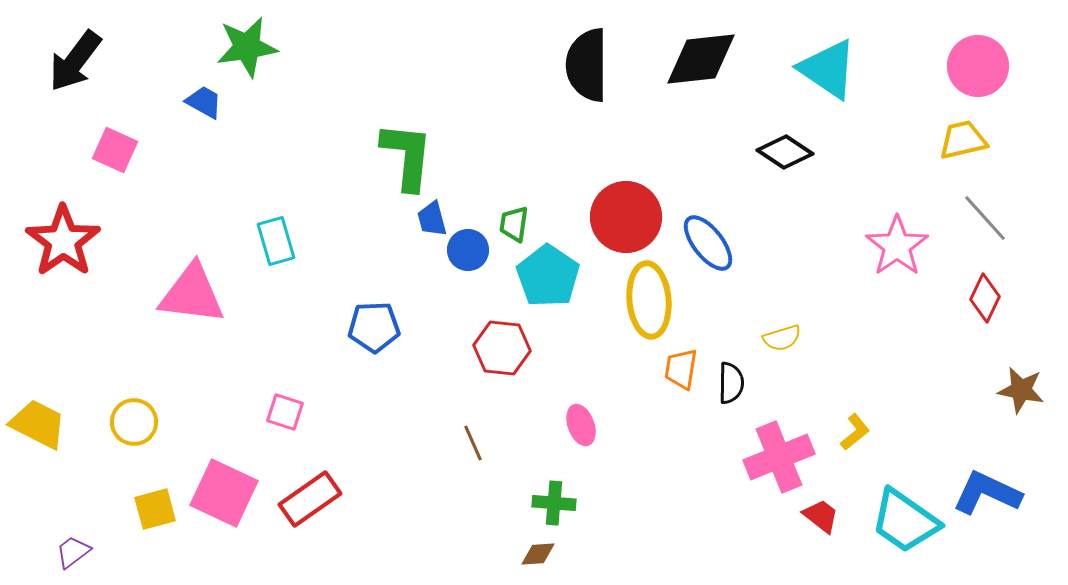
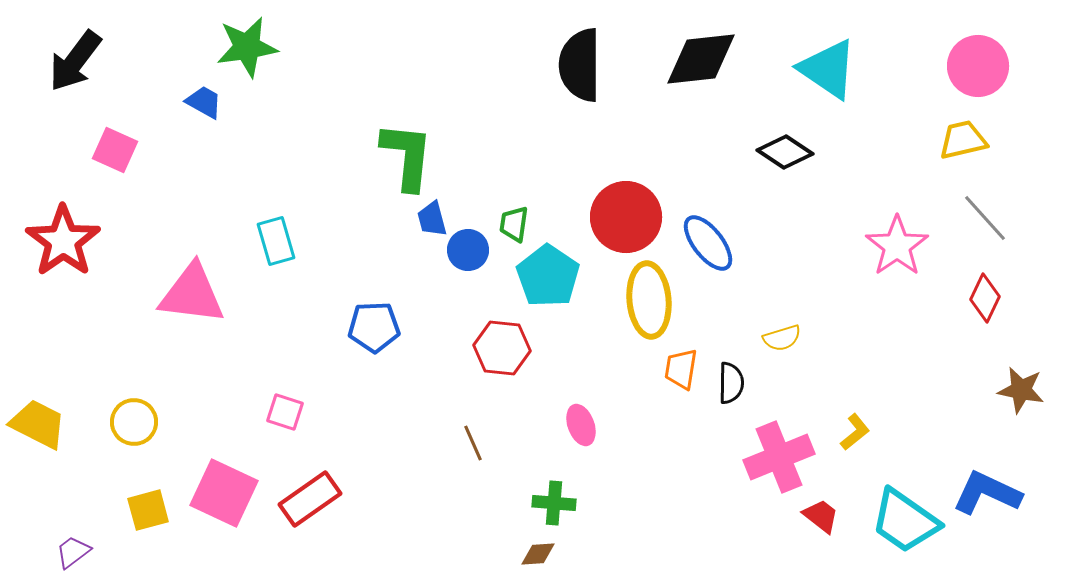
black semicircle at (587, 65): moved 7 px left
yellow square at (155, 509): moved 7 px left, 1 px down
